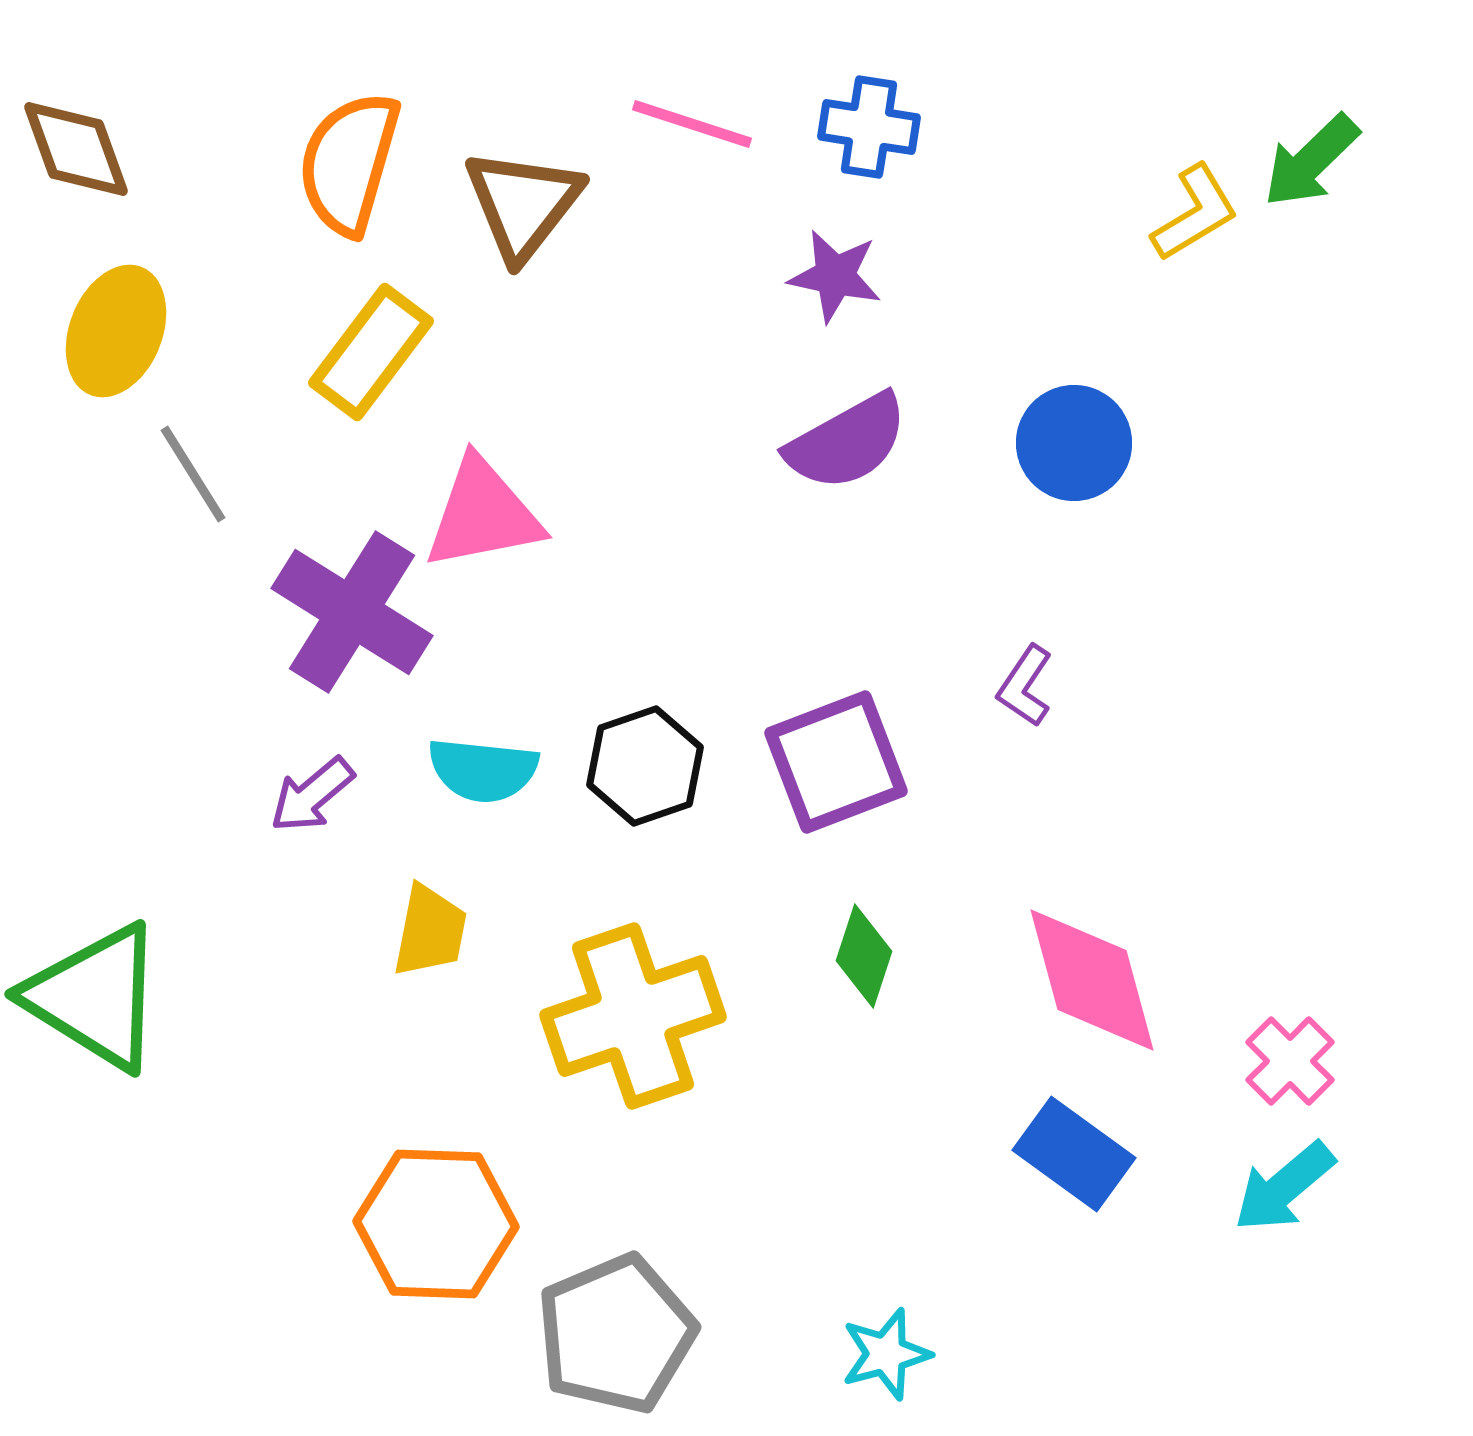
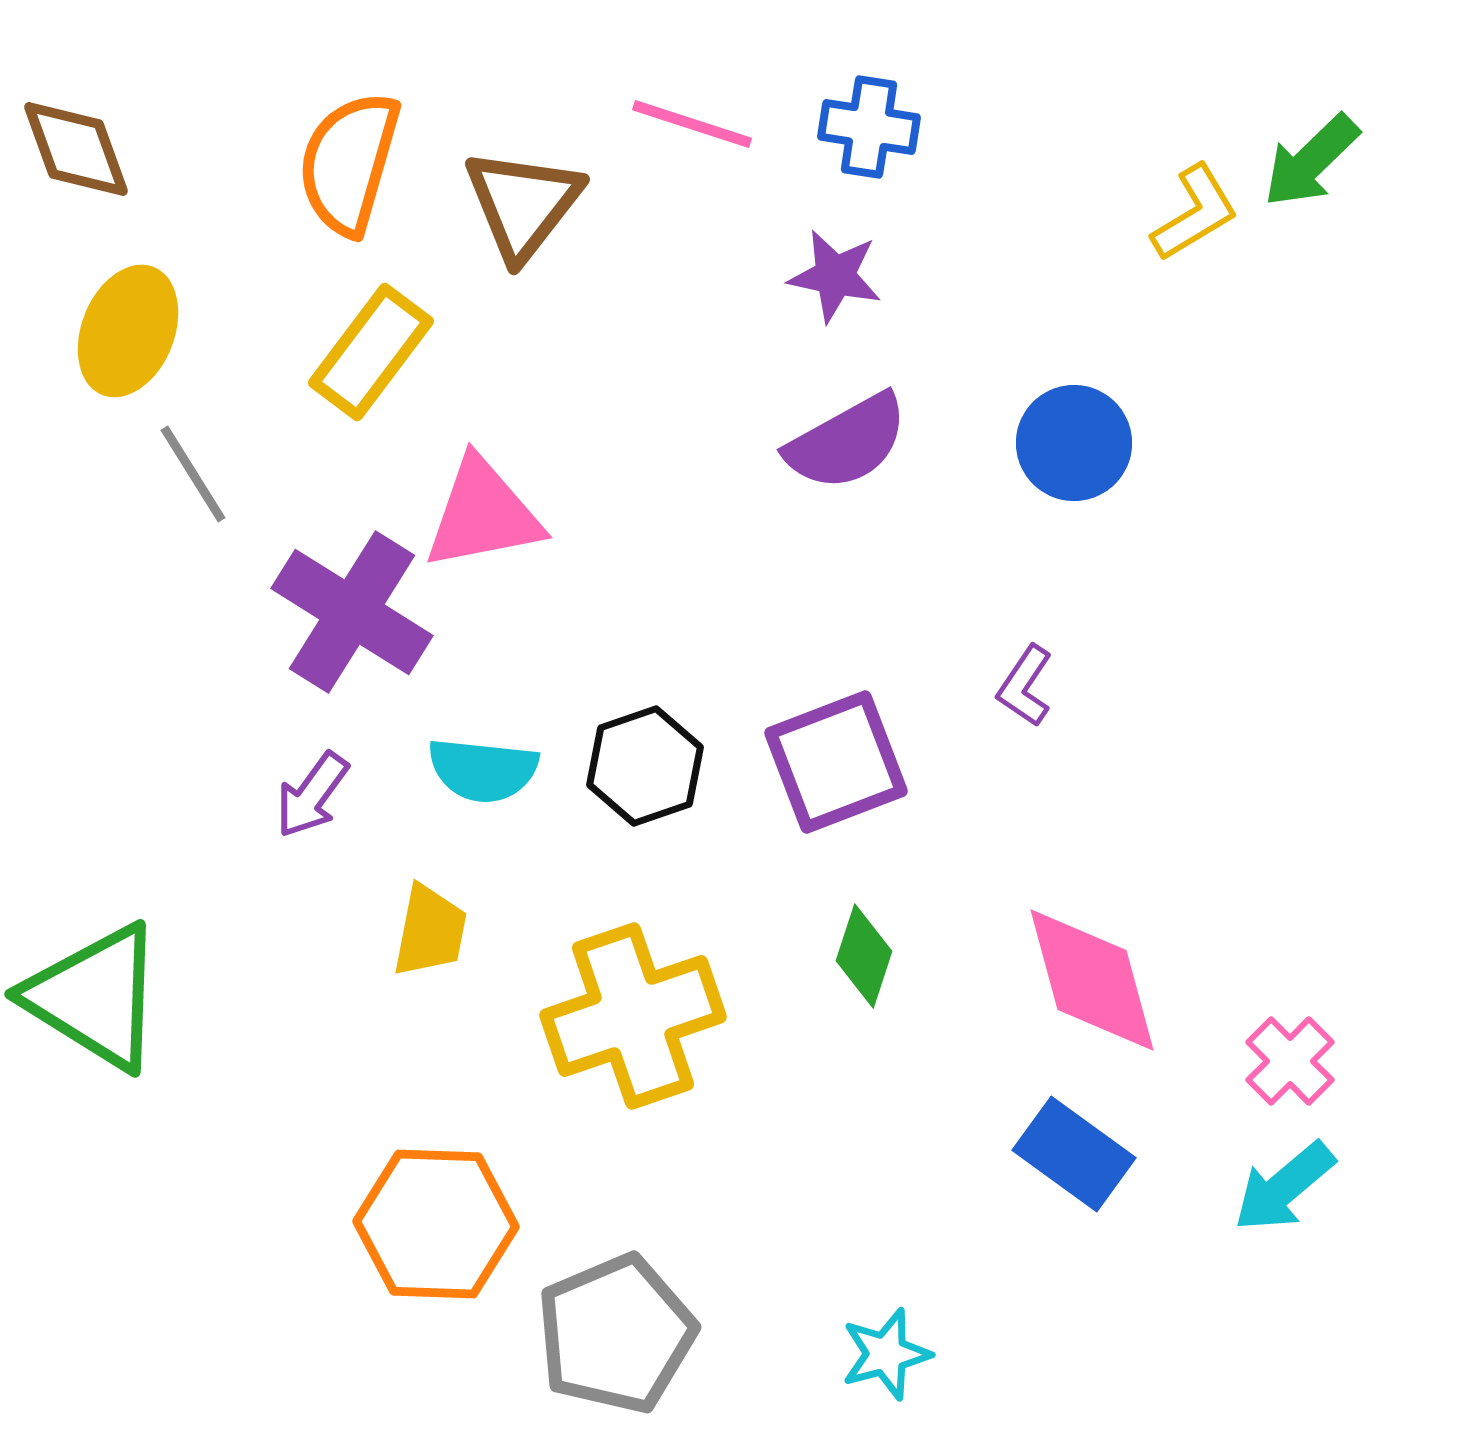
yellow ellipse: moved 12 px right
purple arrow: rotated 14 degrees counterclockwise
